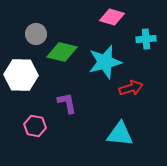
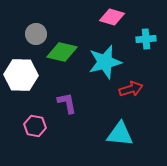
red arrow: moved 1 px down
